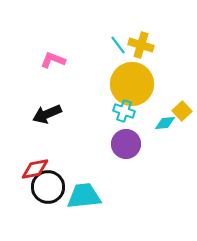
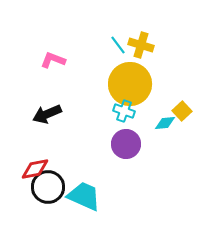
yellow circle: moved 2 px left
cyan trapezoid: rotated 30 degrees clockwise
